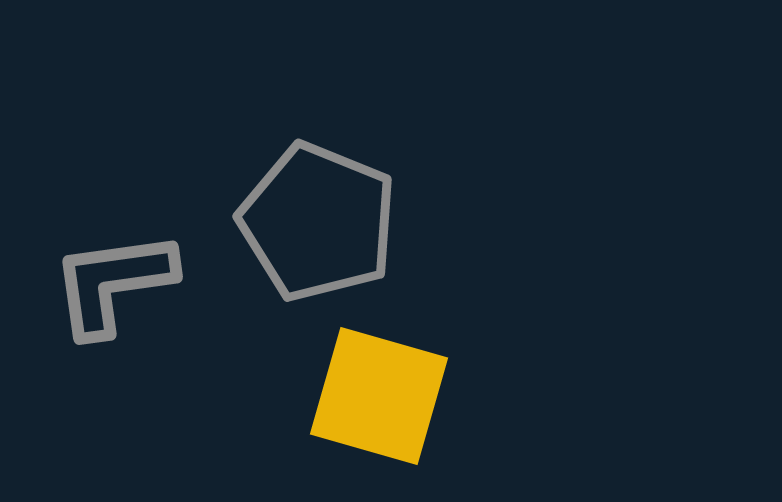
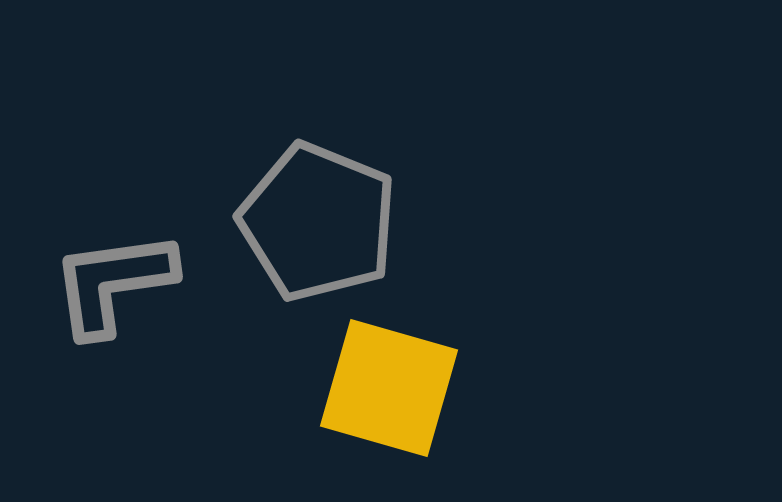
yellow square: moved 10 px right, 8 px up
